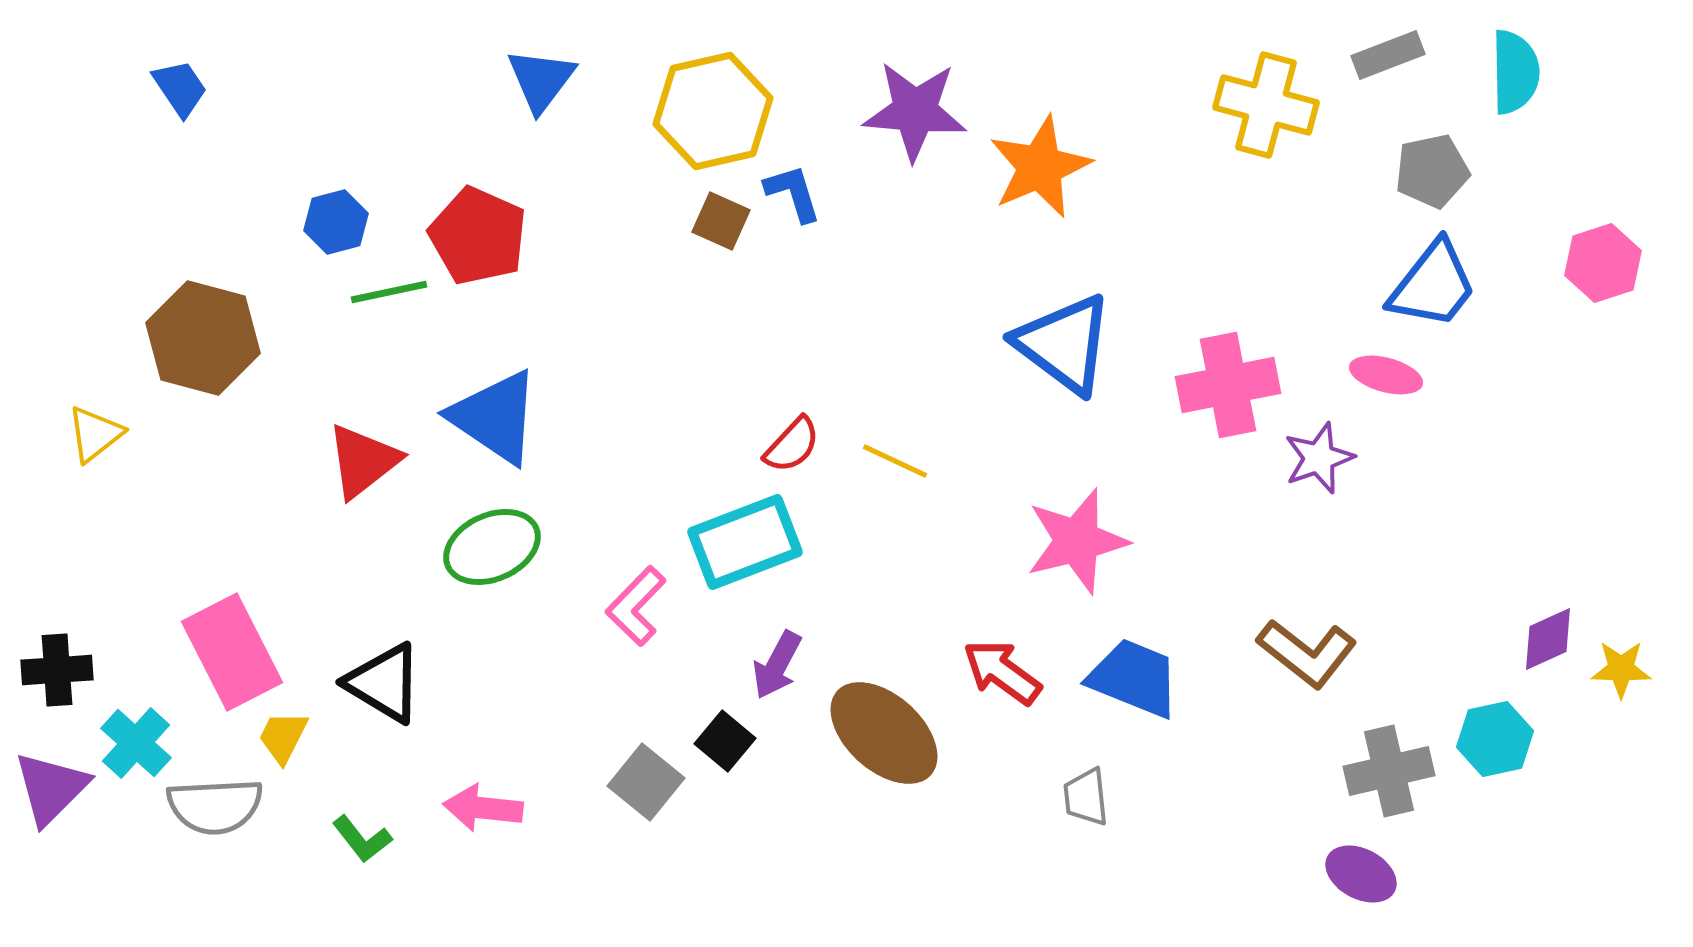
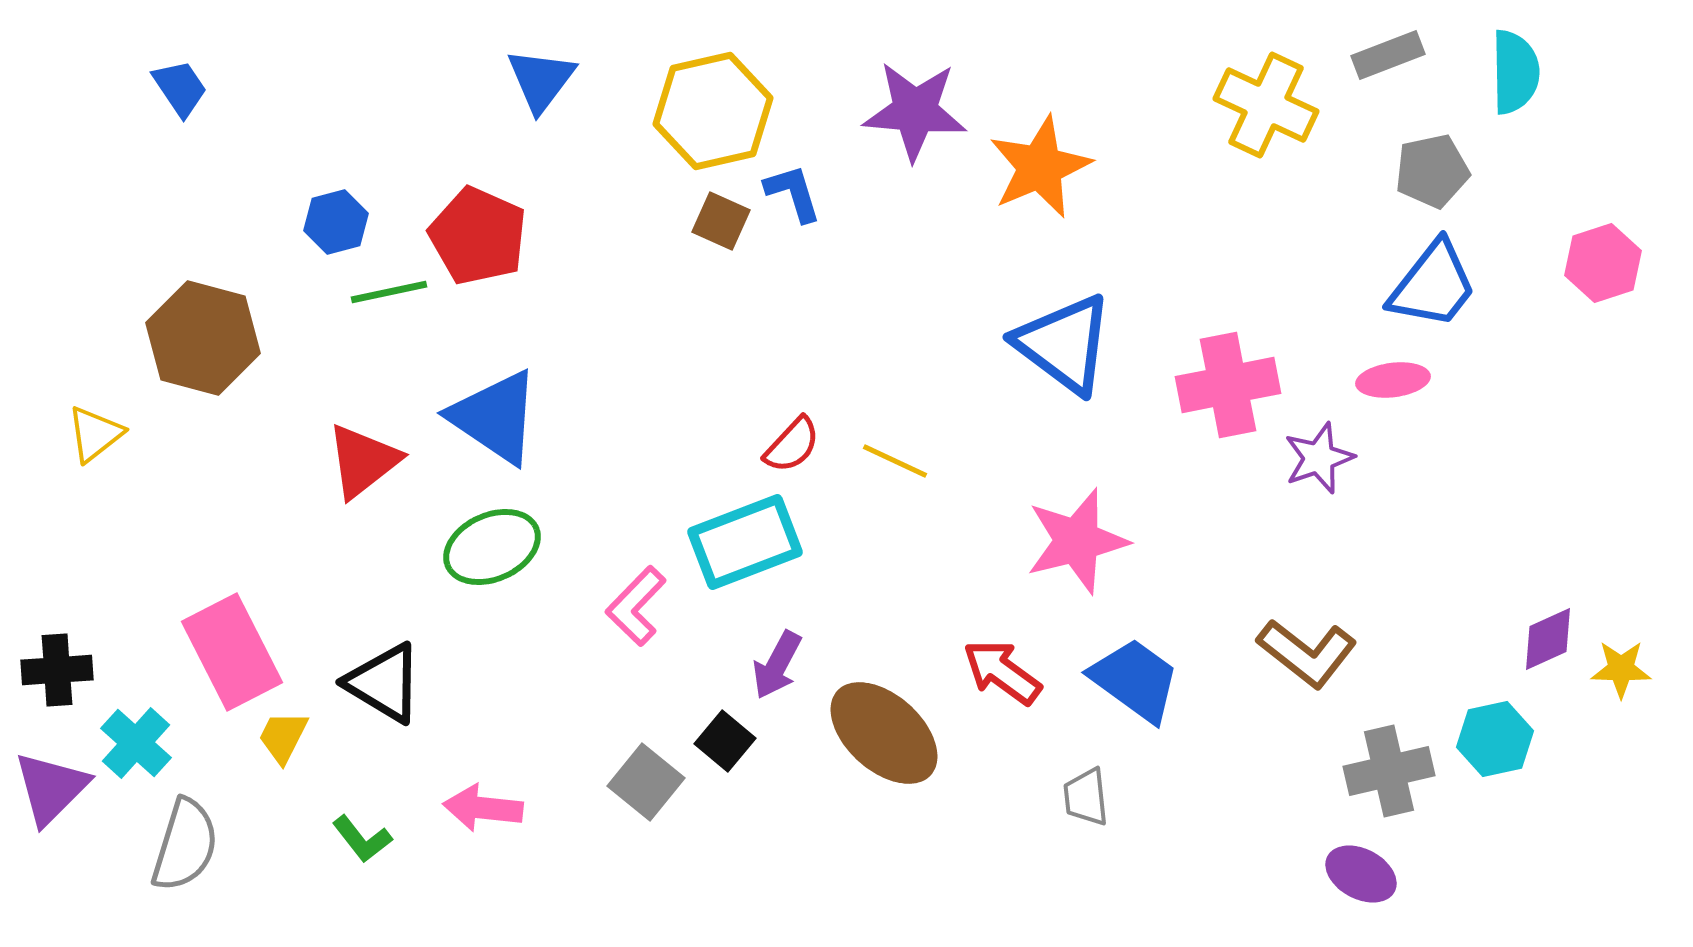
yellow cross at (1266, 105): rotated 10 degrees clockwise
pink ellipse at (1386, 375): moved 7 px right, 5 px down; rotated 22 degrees counterclockwise
blue trapezoid at (1134, 678): moved 1 px right, 2 px down; rotated 14 degrees clockwise
gray semicircle at (215, 806): moved 30 px left, 39 px down; rotated 70 degrees counterclockwise
